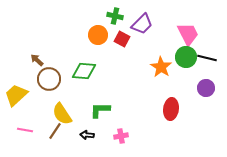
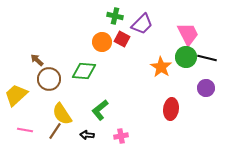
orange circle: moved 4 px right, 7 px down
green L-shape: rotated 40 degrees counterclockwise
